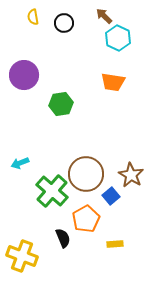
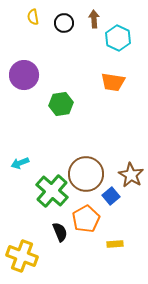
brown arrow: moved 10 px left, 3 px down; rotated 42 degrees clockwise
black semicircle: moved 3 px left, 6 px up
